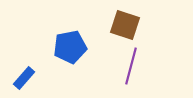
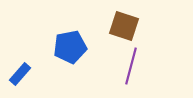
brown square: moved 1 px left, 1 px down
blue rectangle: moved 4 px left, 4 px up
